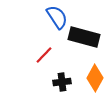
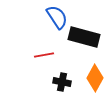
red line: rotated 36 degrees clockwise
black cross: rotated 18 degrees clockwise
